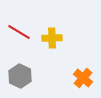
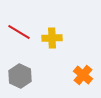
orange cross: moved 3 px up
